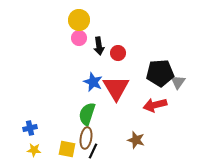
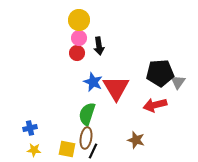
red circle: moved 41 px left
